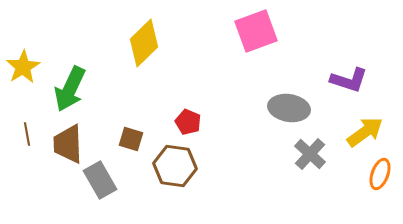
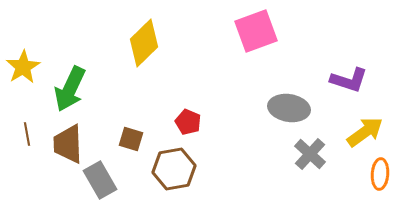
brown hexagon: moved 1 px left, 3 px down; rotated 18 degrees counterclockwise
orange ellipse: rotated 16 degrees counterclockwise
